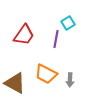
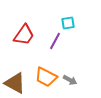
cyan square: rotated 24 degrees clockwise
purple line: moved 1 px left, 2 px down; rotated 18 degrees clockwise
orange trapezoid: moved 3 px down
gray arrow: rotated 64 degrees counterclockwise
